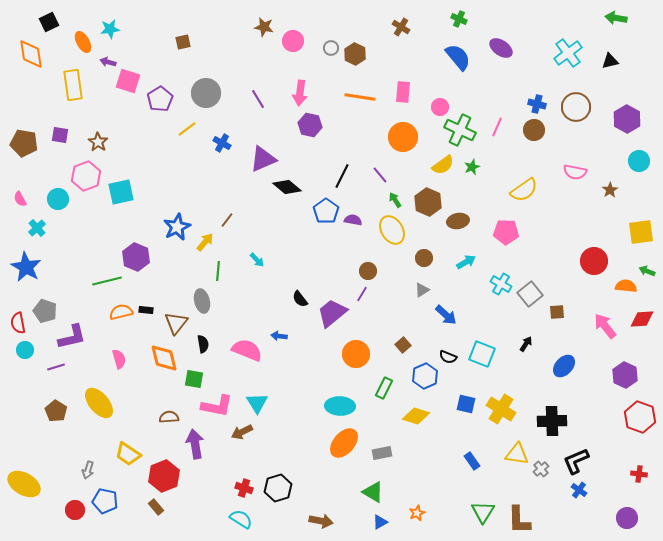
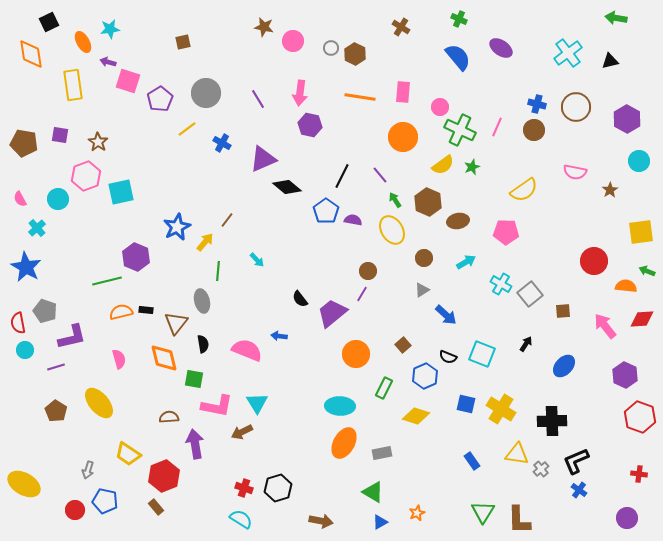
brown square at (557, 312): moved 6 px right, 1 px up
orange ellipse at (344, 443): rotated 12 degrees counterclockwise
